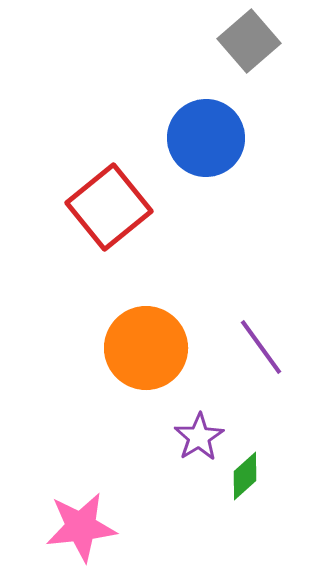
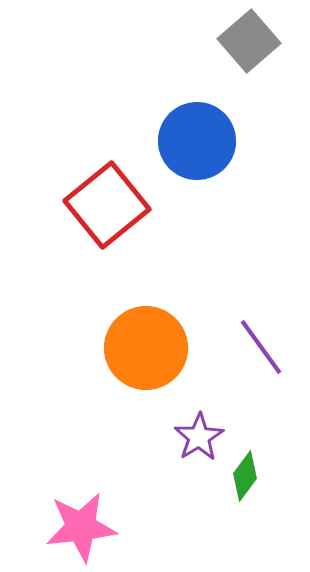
blue circle: moved 9 px left, 3 px down
red square: moved 2 px left, 2 px up
green diamond: rotated 12 degrees counterclockwise
